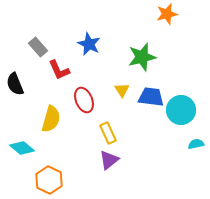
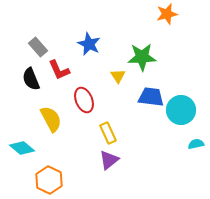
green star: rotated 12 degrees clockwise
black semicircle: moved 16 px right, 5 px up
yellow triangle: moved 4 px left, 14 px up
yellow semicircle: rotated 44 degrees counterclockwise
